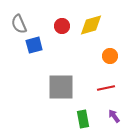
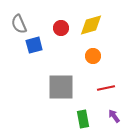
red circle: moved 1 px left, 2 px down
orange circle: moved 17 px left
